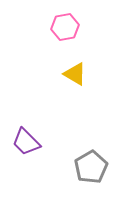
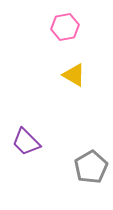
yellow triangle: moved 1 px left, 1 px down
